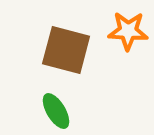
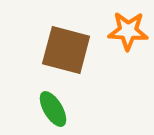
green ellipse: moved 3 px left, 2 px up
